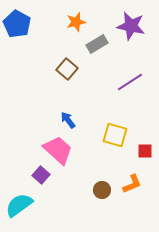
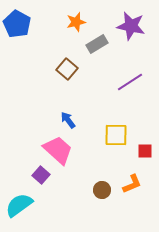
yellow square: moved 1 px right; rotated 15 degrees counterclockwise
